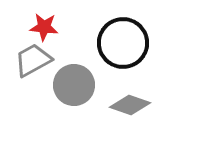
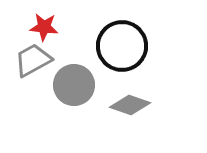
black circle: moved 1 px left, 3 px down
